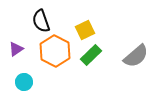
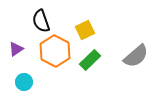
green rectangle: moved 1 px left, 5 px down
